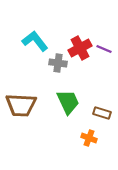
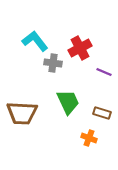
purple line: moved 23 px down
gray cross: moved 5 px left
brown trapezoid: moved 1 px right, 8 px down
